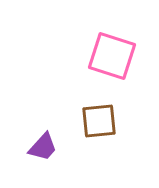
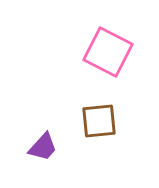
pink square: moved 4 px left, 4 px up; rotated 9 degrees clockwise
